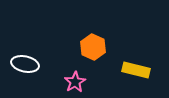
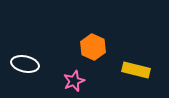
pink star: moved 1 px left, 1 px up; rotated 10 degrees clockwise
